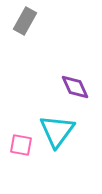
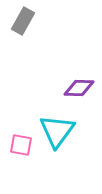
gray rectangle: moved 2 px left
purple diamond: moved 4 px right, 1 px down; rotated 64 degrees counterclockwise
